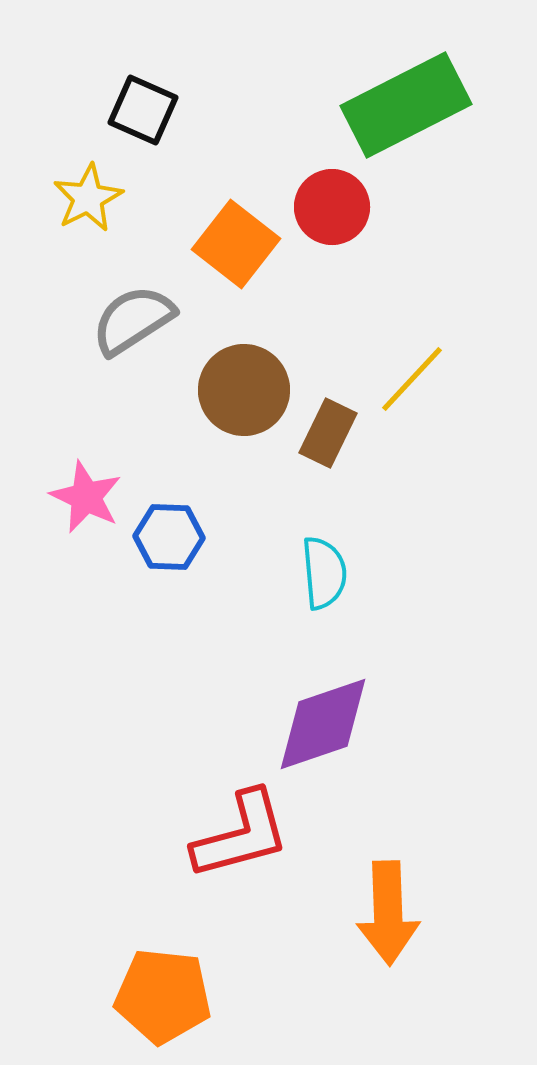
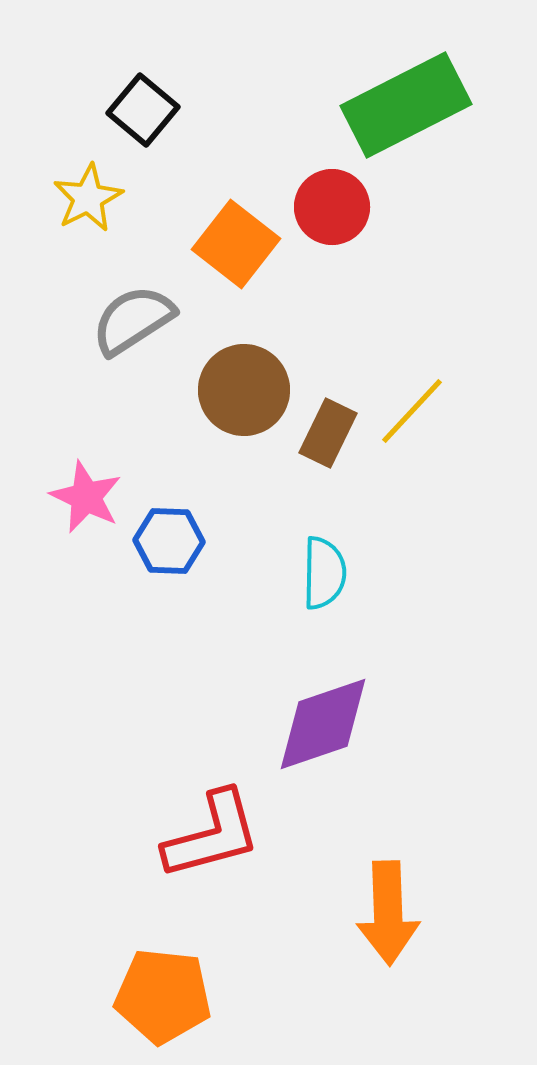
black square: rotated 16 degrees clockwise
yellow line: moved 32 px down
blue hexagon: moved 4 px down
cyan semicircle: rotated 6 degrees clockwise
red L-shape: moved 29 px left
